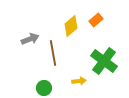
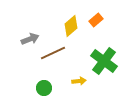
brown line: rotated 75 degrees clockwise
